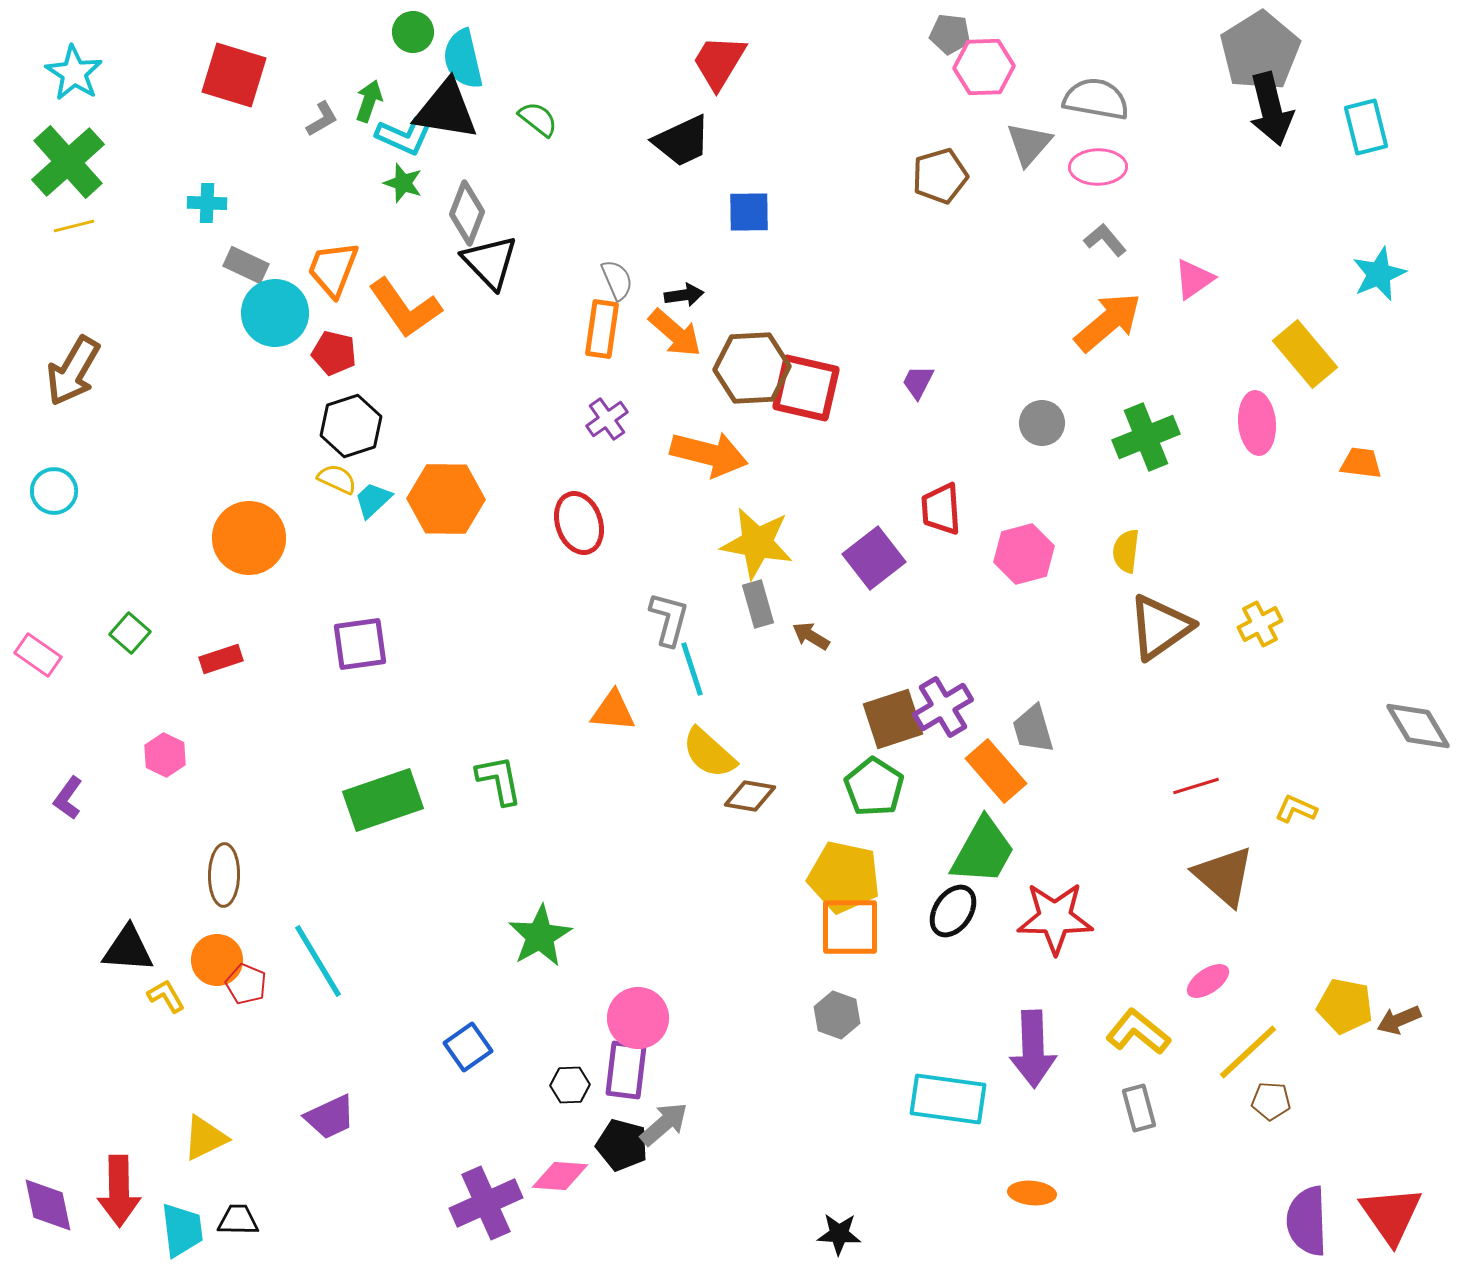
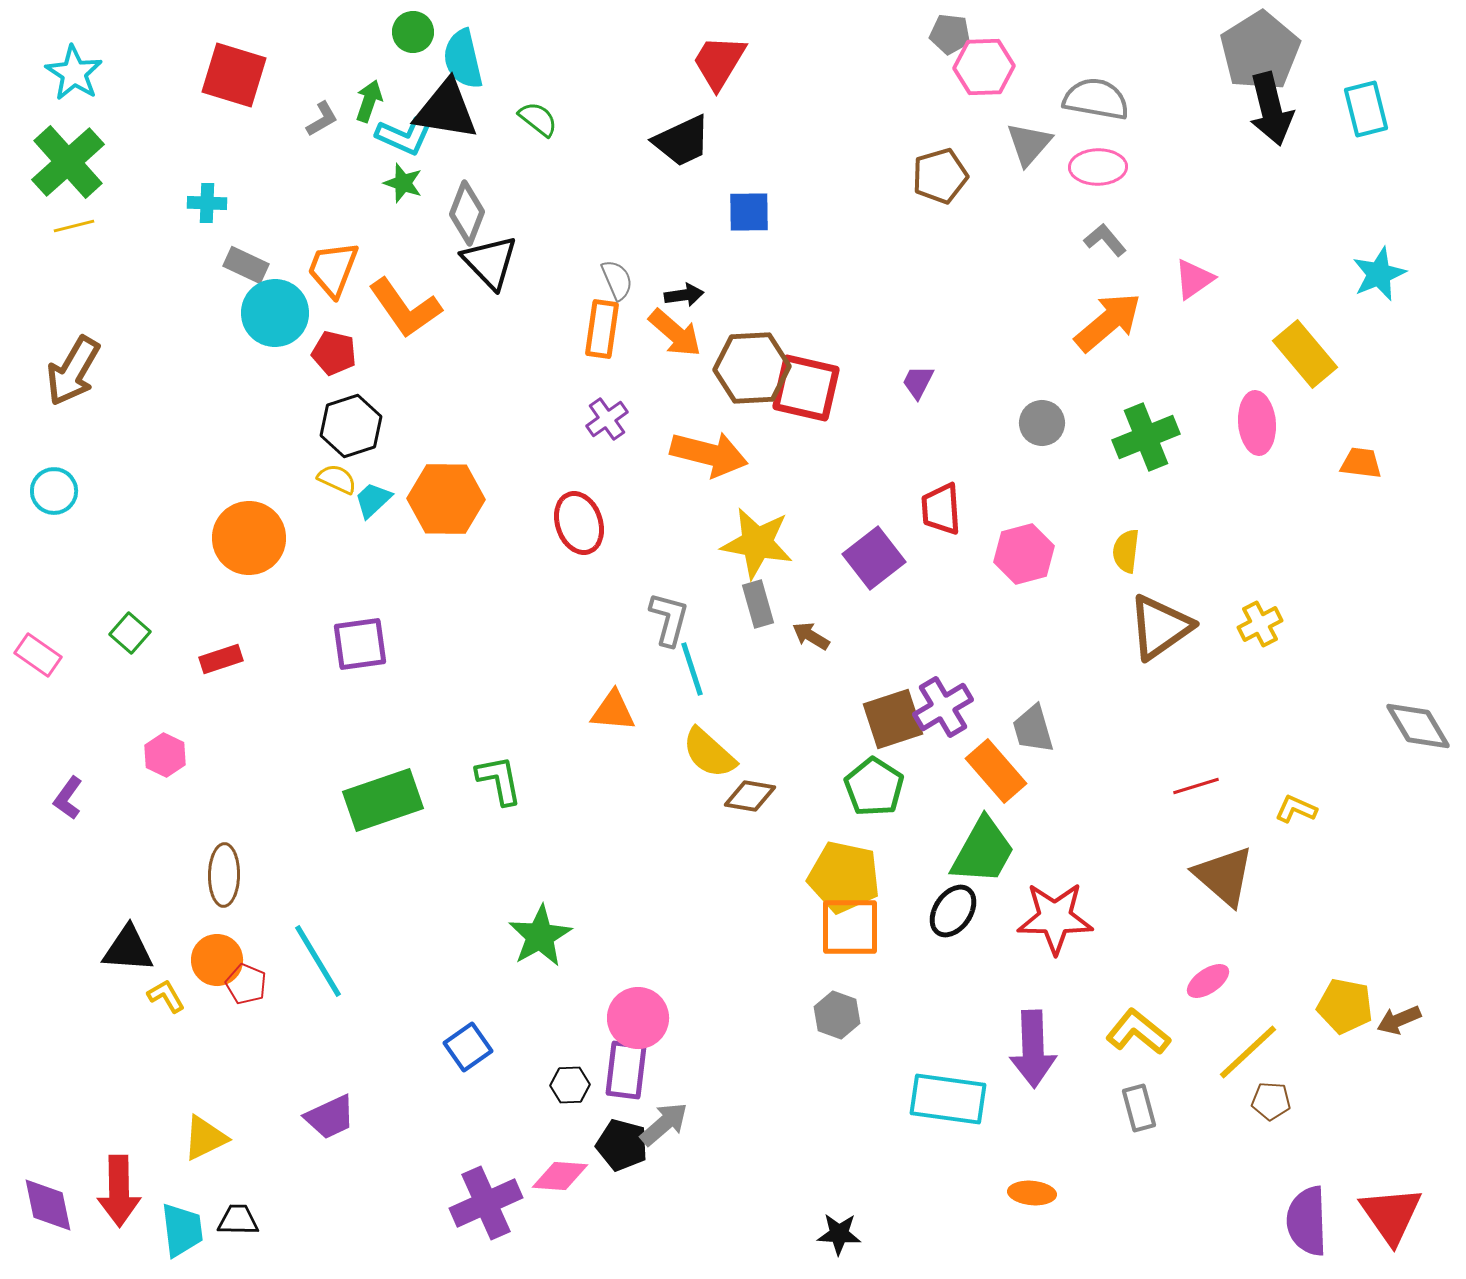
cyan rectangle at (1366, 127): moved 18 px up
